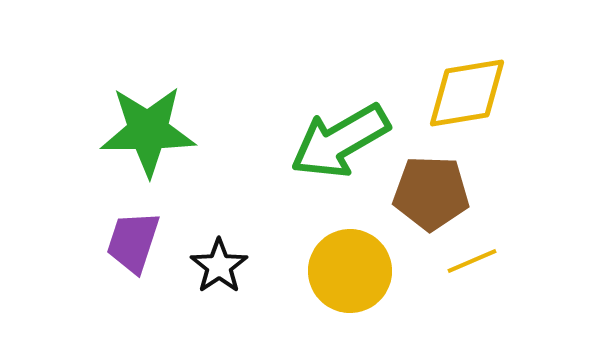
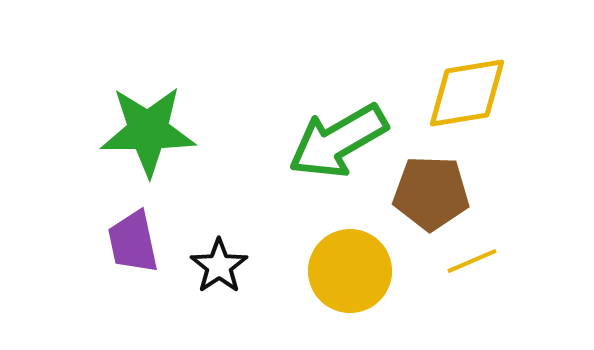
green arrow: moved 2 px left
purple trapezoid: rotated 30 degrees counterclockwise
